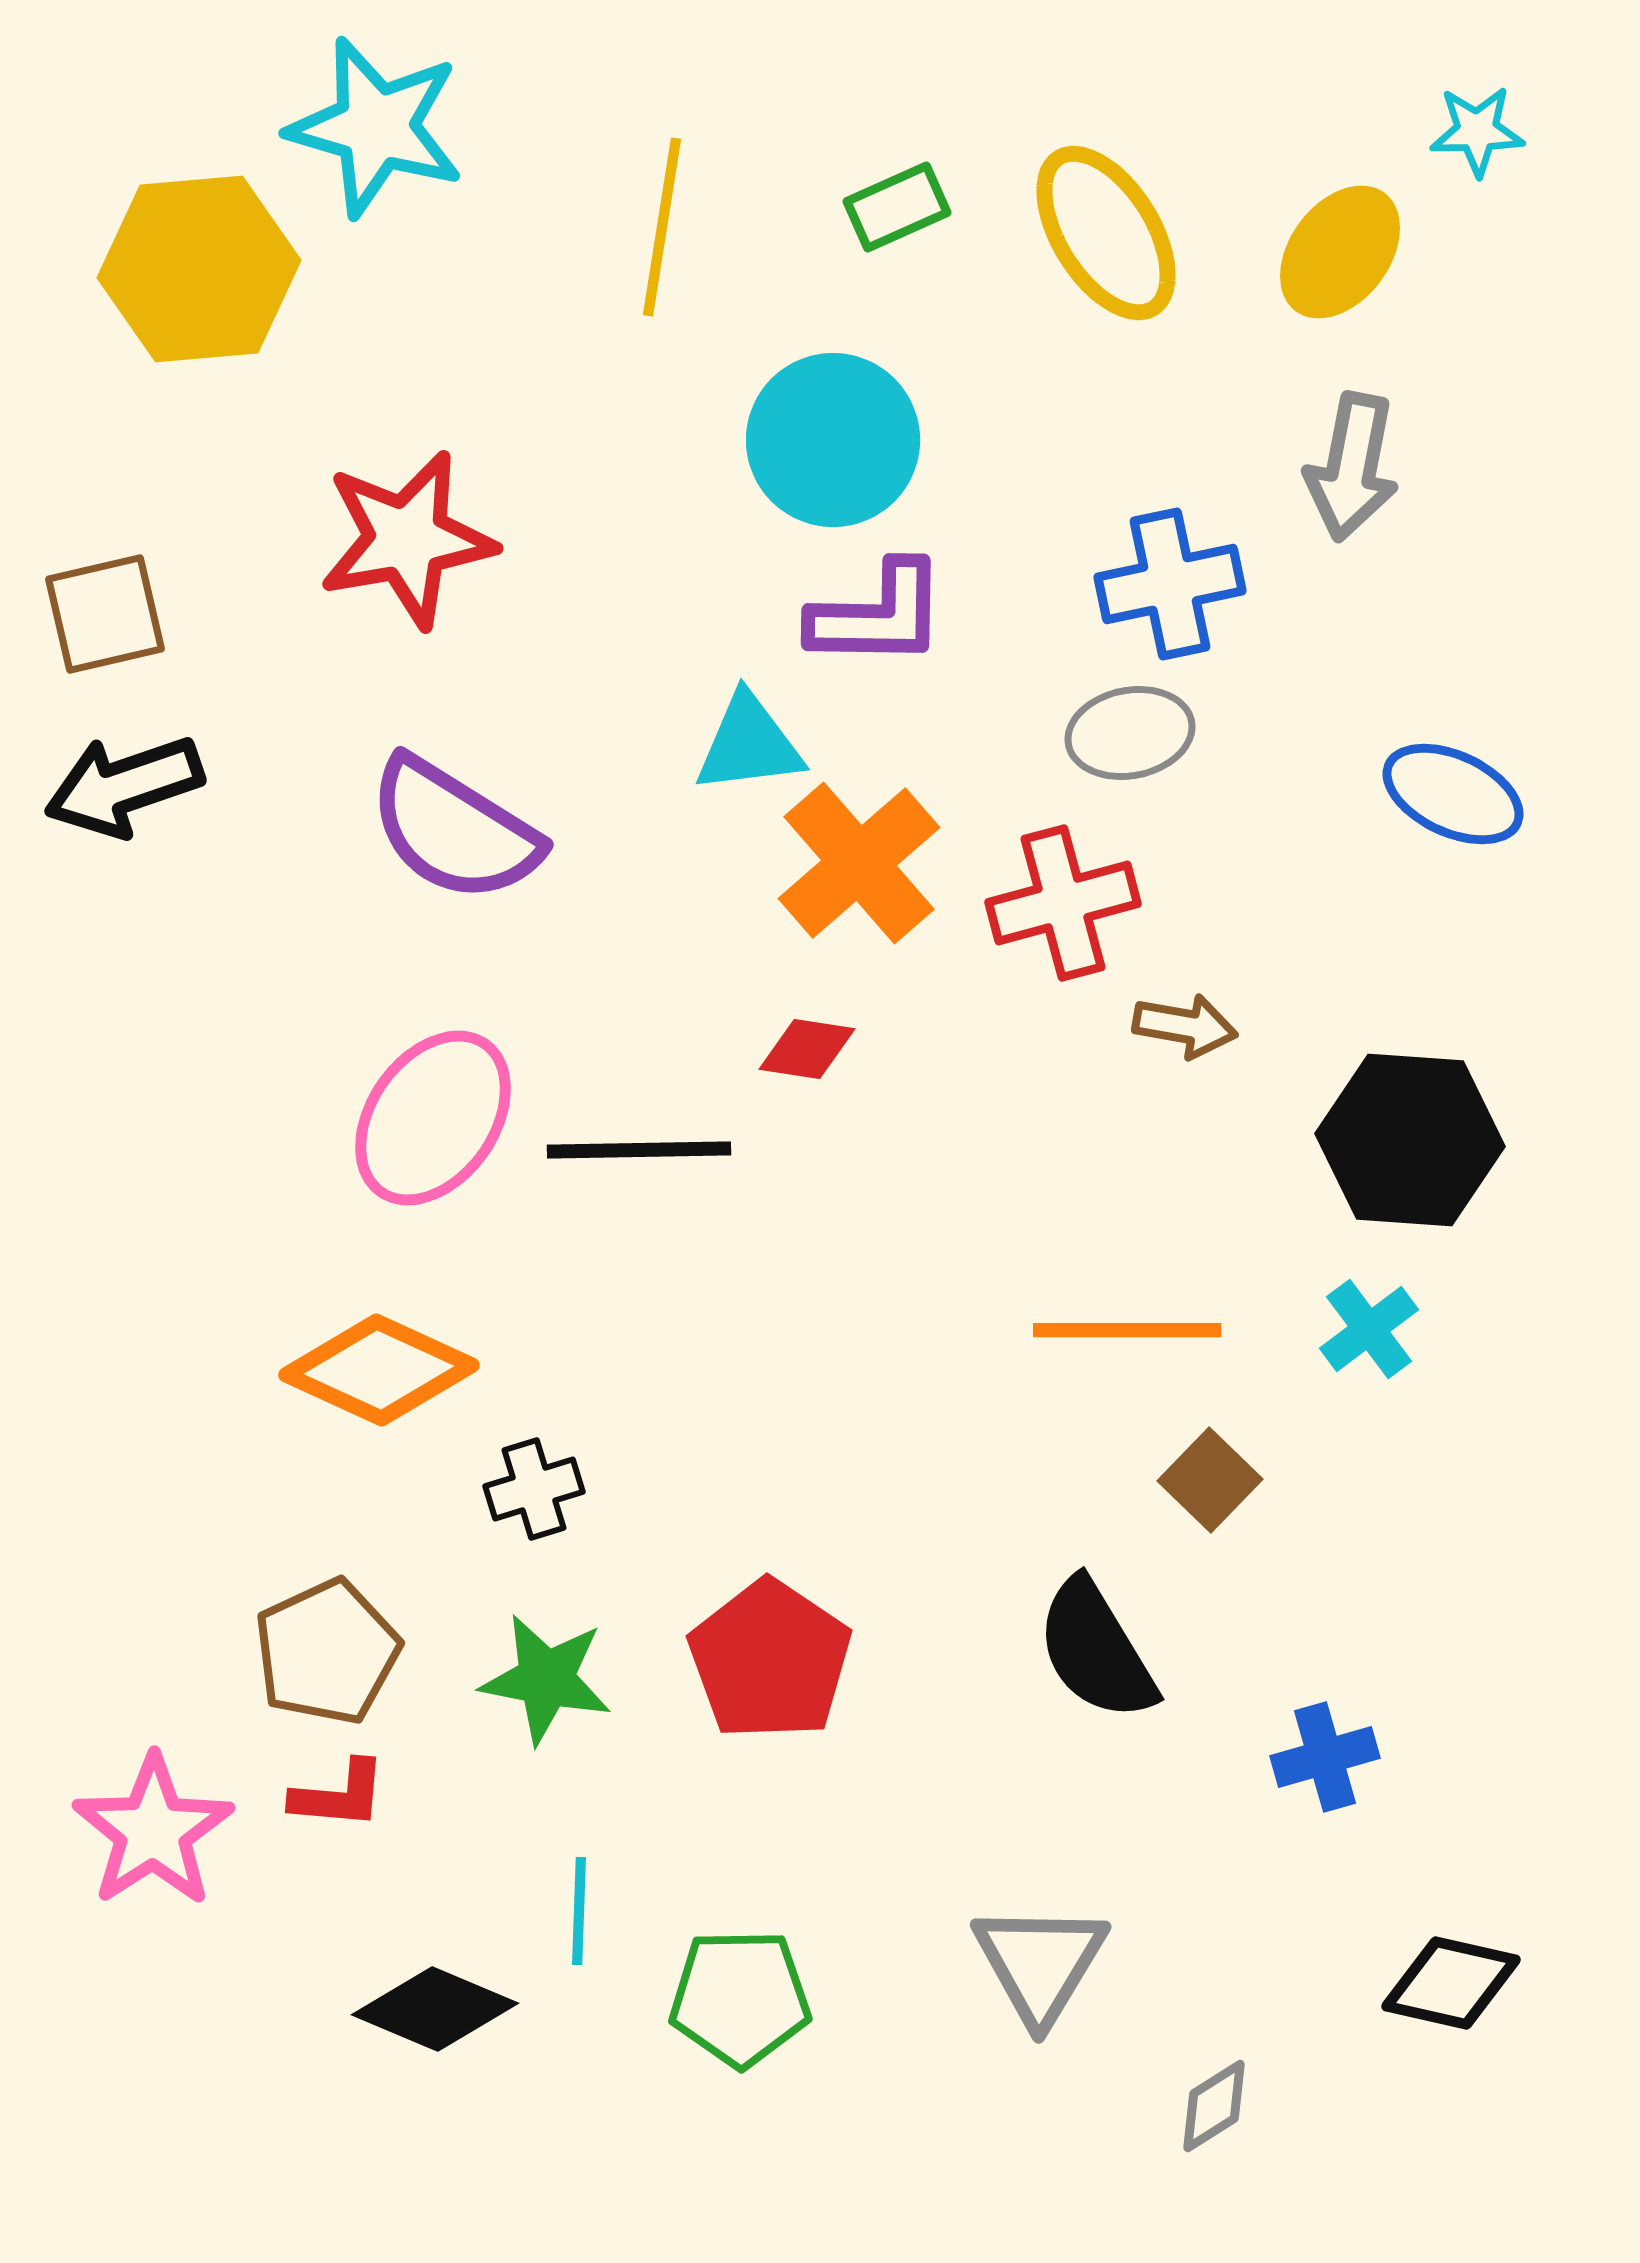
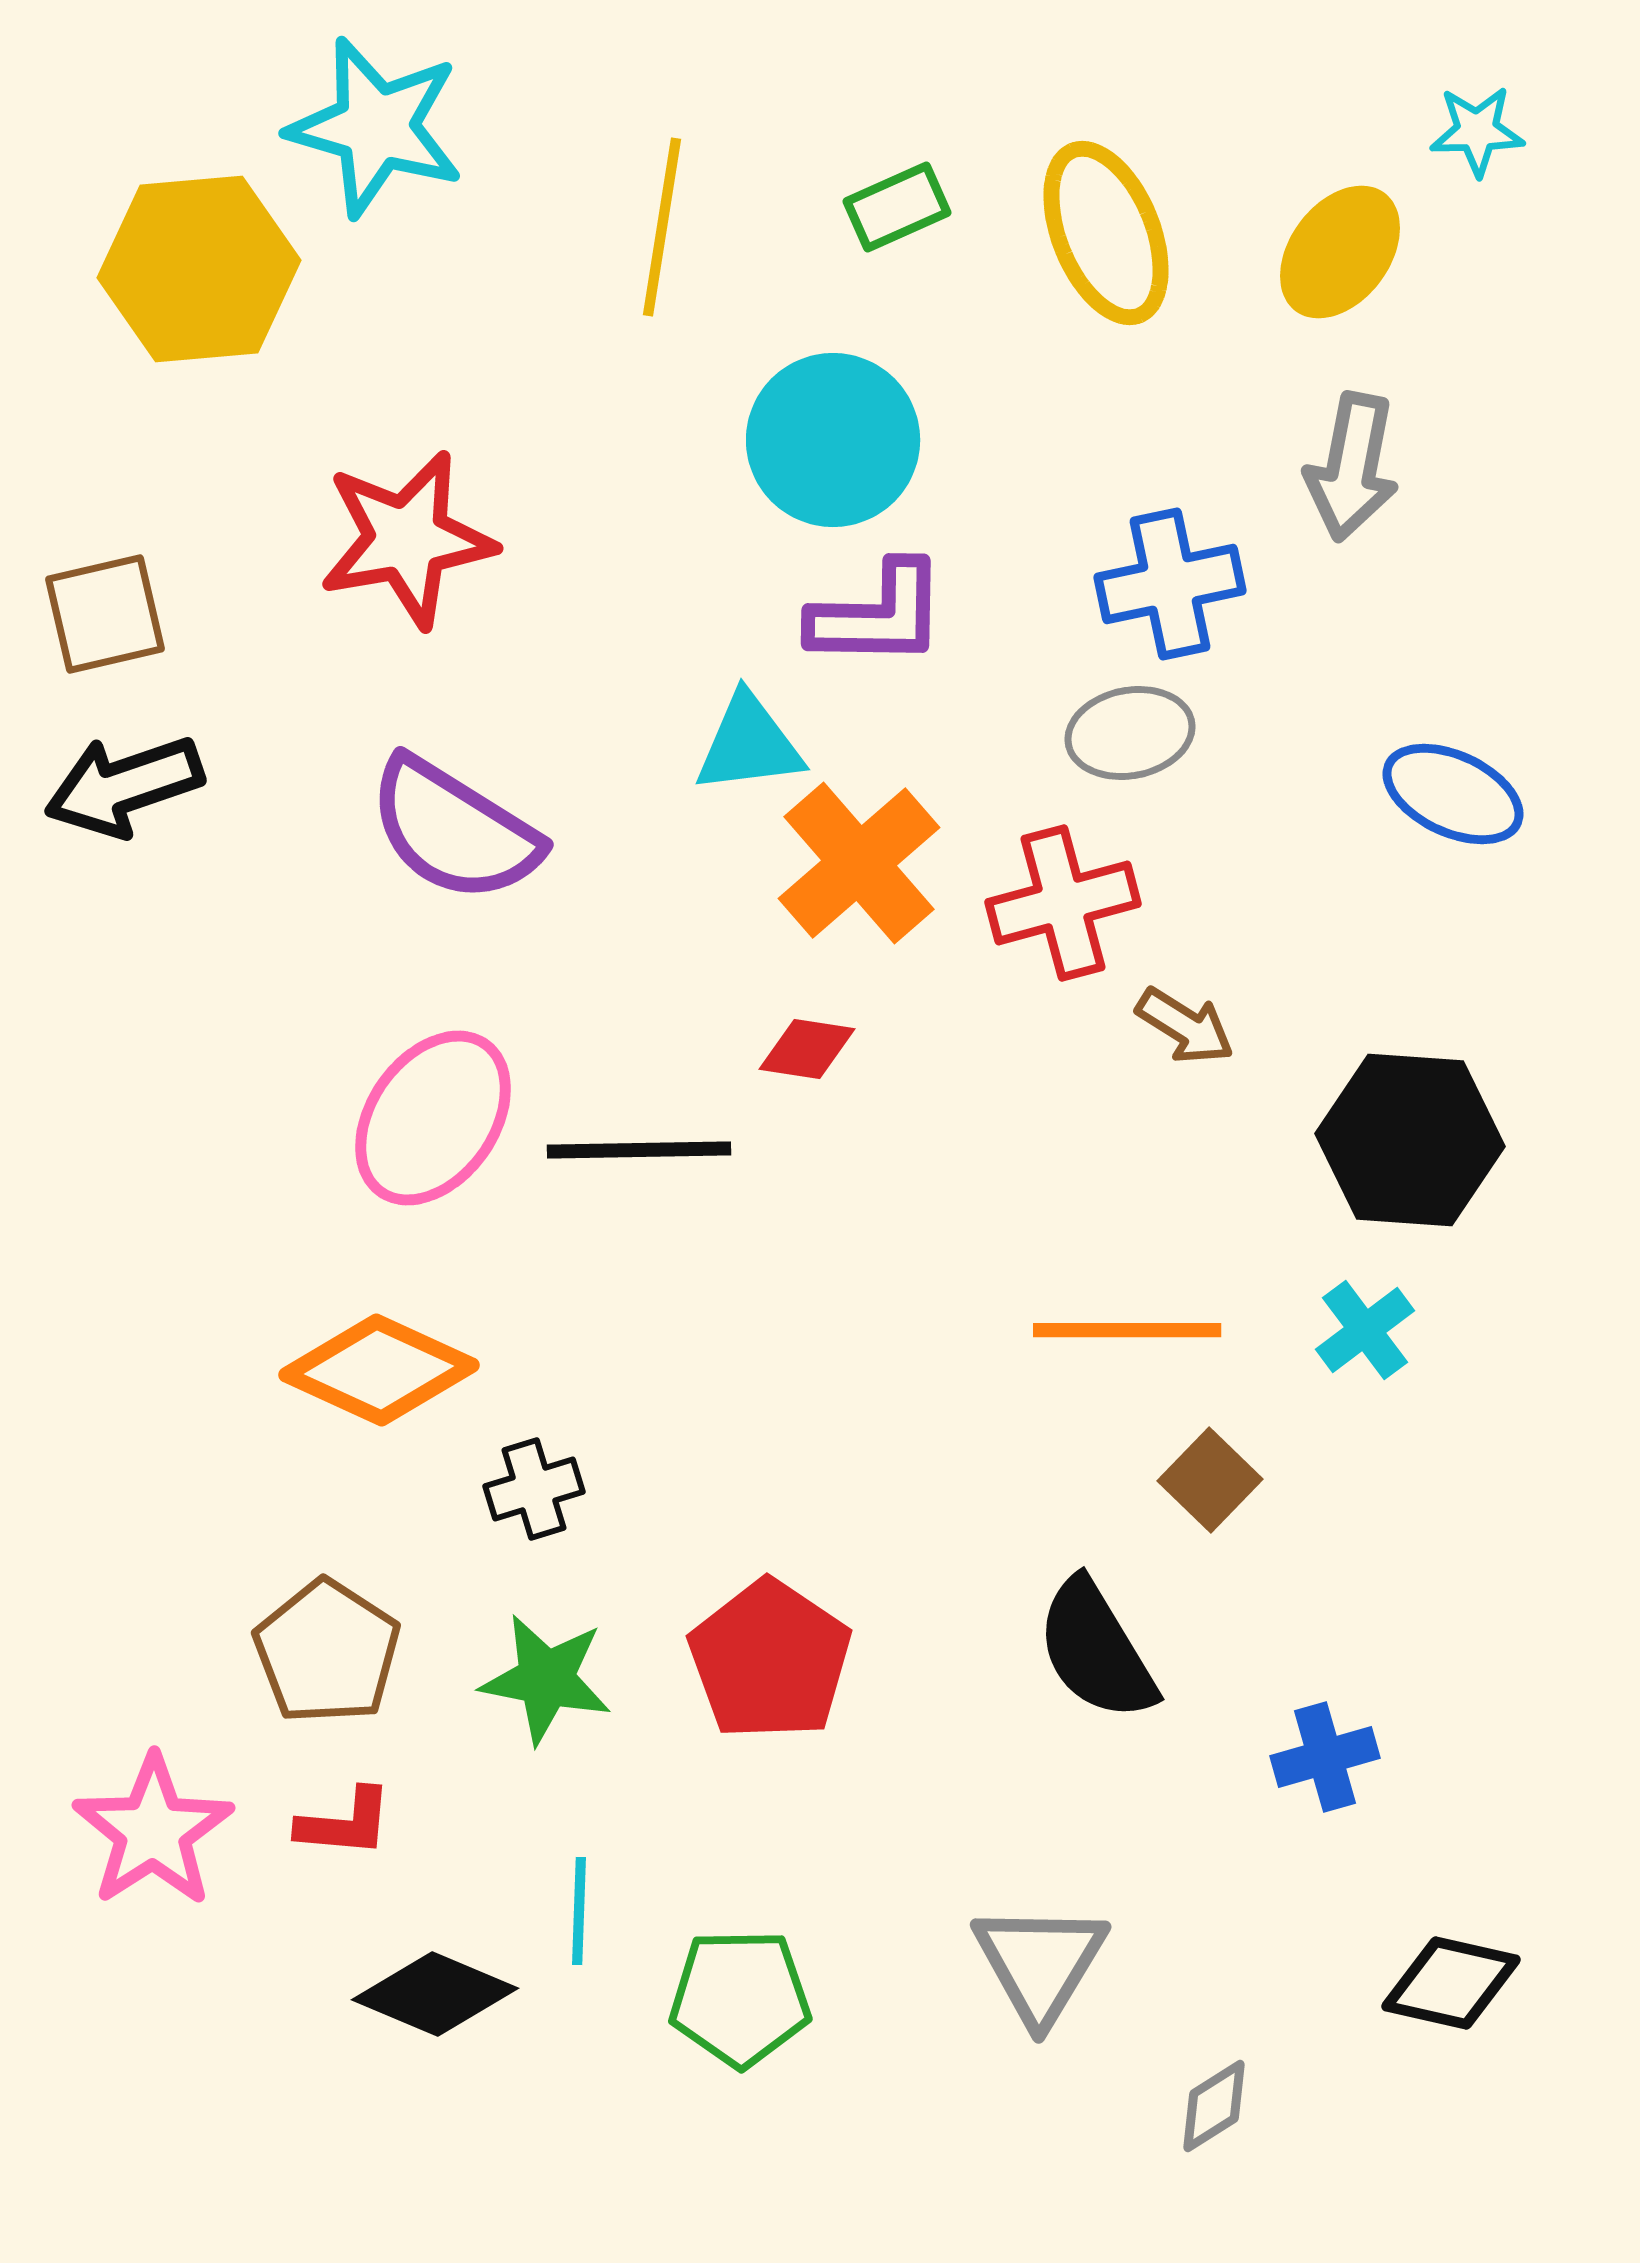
yellow ellipse at (1106, 233): rotated 10 degrees clockwise
brown arrow at (1185, 1026): rotated 22 degrees clockwise
cyan cross at (1369, 1329): moved 4 px left, 1 px down
brown pentagon at (327, 1652): rotated 14 degrees counterclockwise
red L-shape at (339, 1795): moved 6 px right, 28 px down
black diamond at (435, 2009): moved 15 px up
